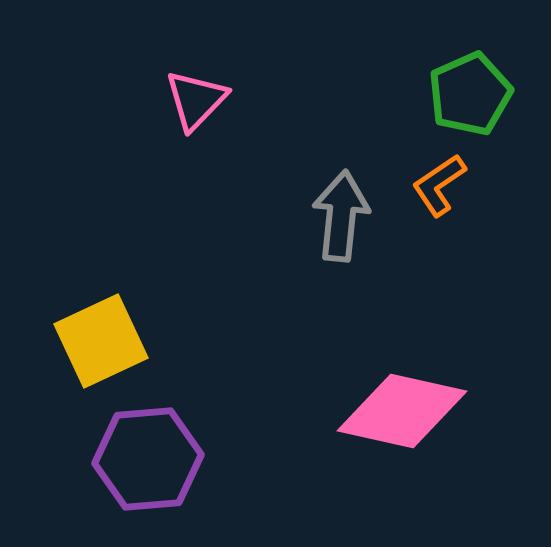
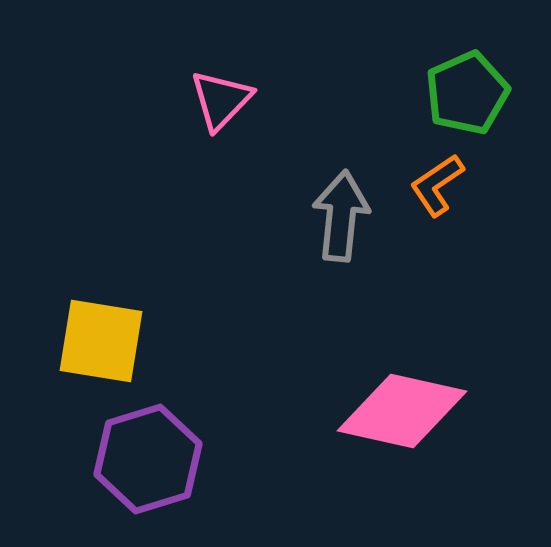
green pentagon: moved 3 px left, 1 px up
pink triangle: moved 25 px right
orange L-shape: moved 2 px left
yellow square: rotated 34 degrees clockwise
purple hexagon: rotated 12 degrees counterclockwise
